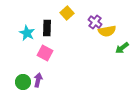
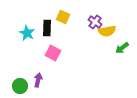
yellow square: moved 4 px left, 4 px down; rotated 24 degrees counterclockwise
pink square: moved 8 px right
green circle: moved 3 px left, 4 px down
